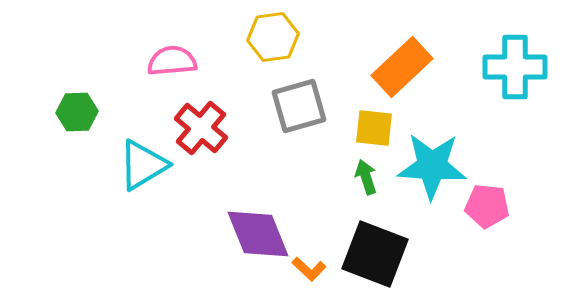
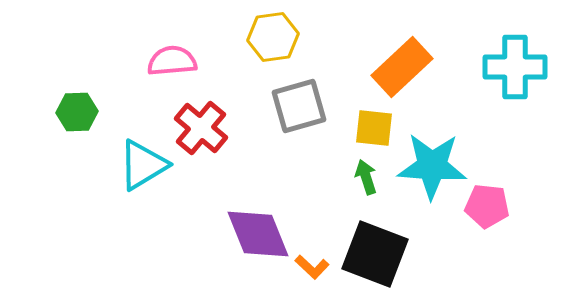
orange L-shape: moved 3 px right, 2 px up
